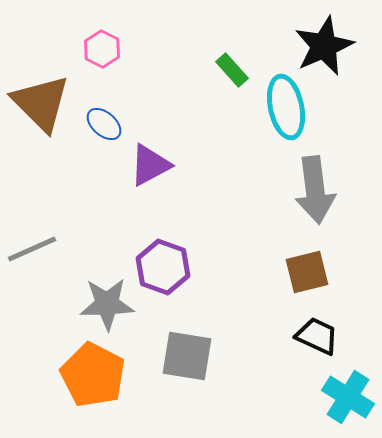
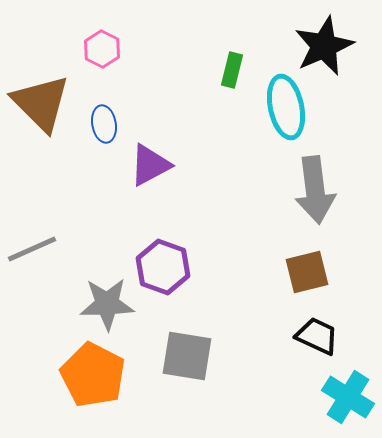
green rectangle: rotated 56 degrees clockwise
blue ellipse: rotated 39 degrees clockwise
